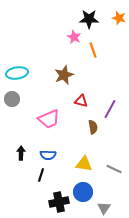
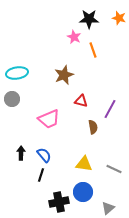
blue semicircle: moved 4 px left; rotated 133 degrees counterclockwise
gray triangle: moved 4 px right; rotated 16 degrees clockwise
